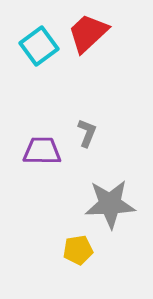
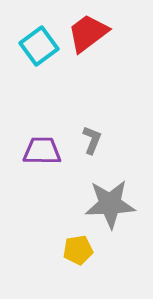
red trapezoid: rotated 6 degrees clockwise
gray L-shape: moved 5 px right, 7 px down
